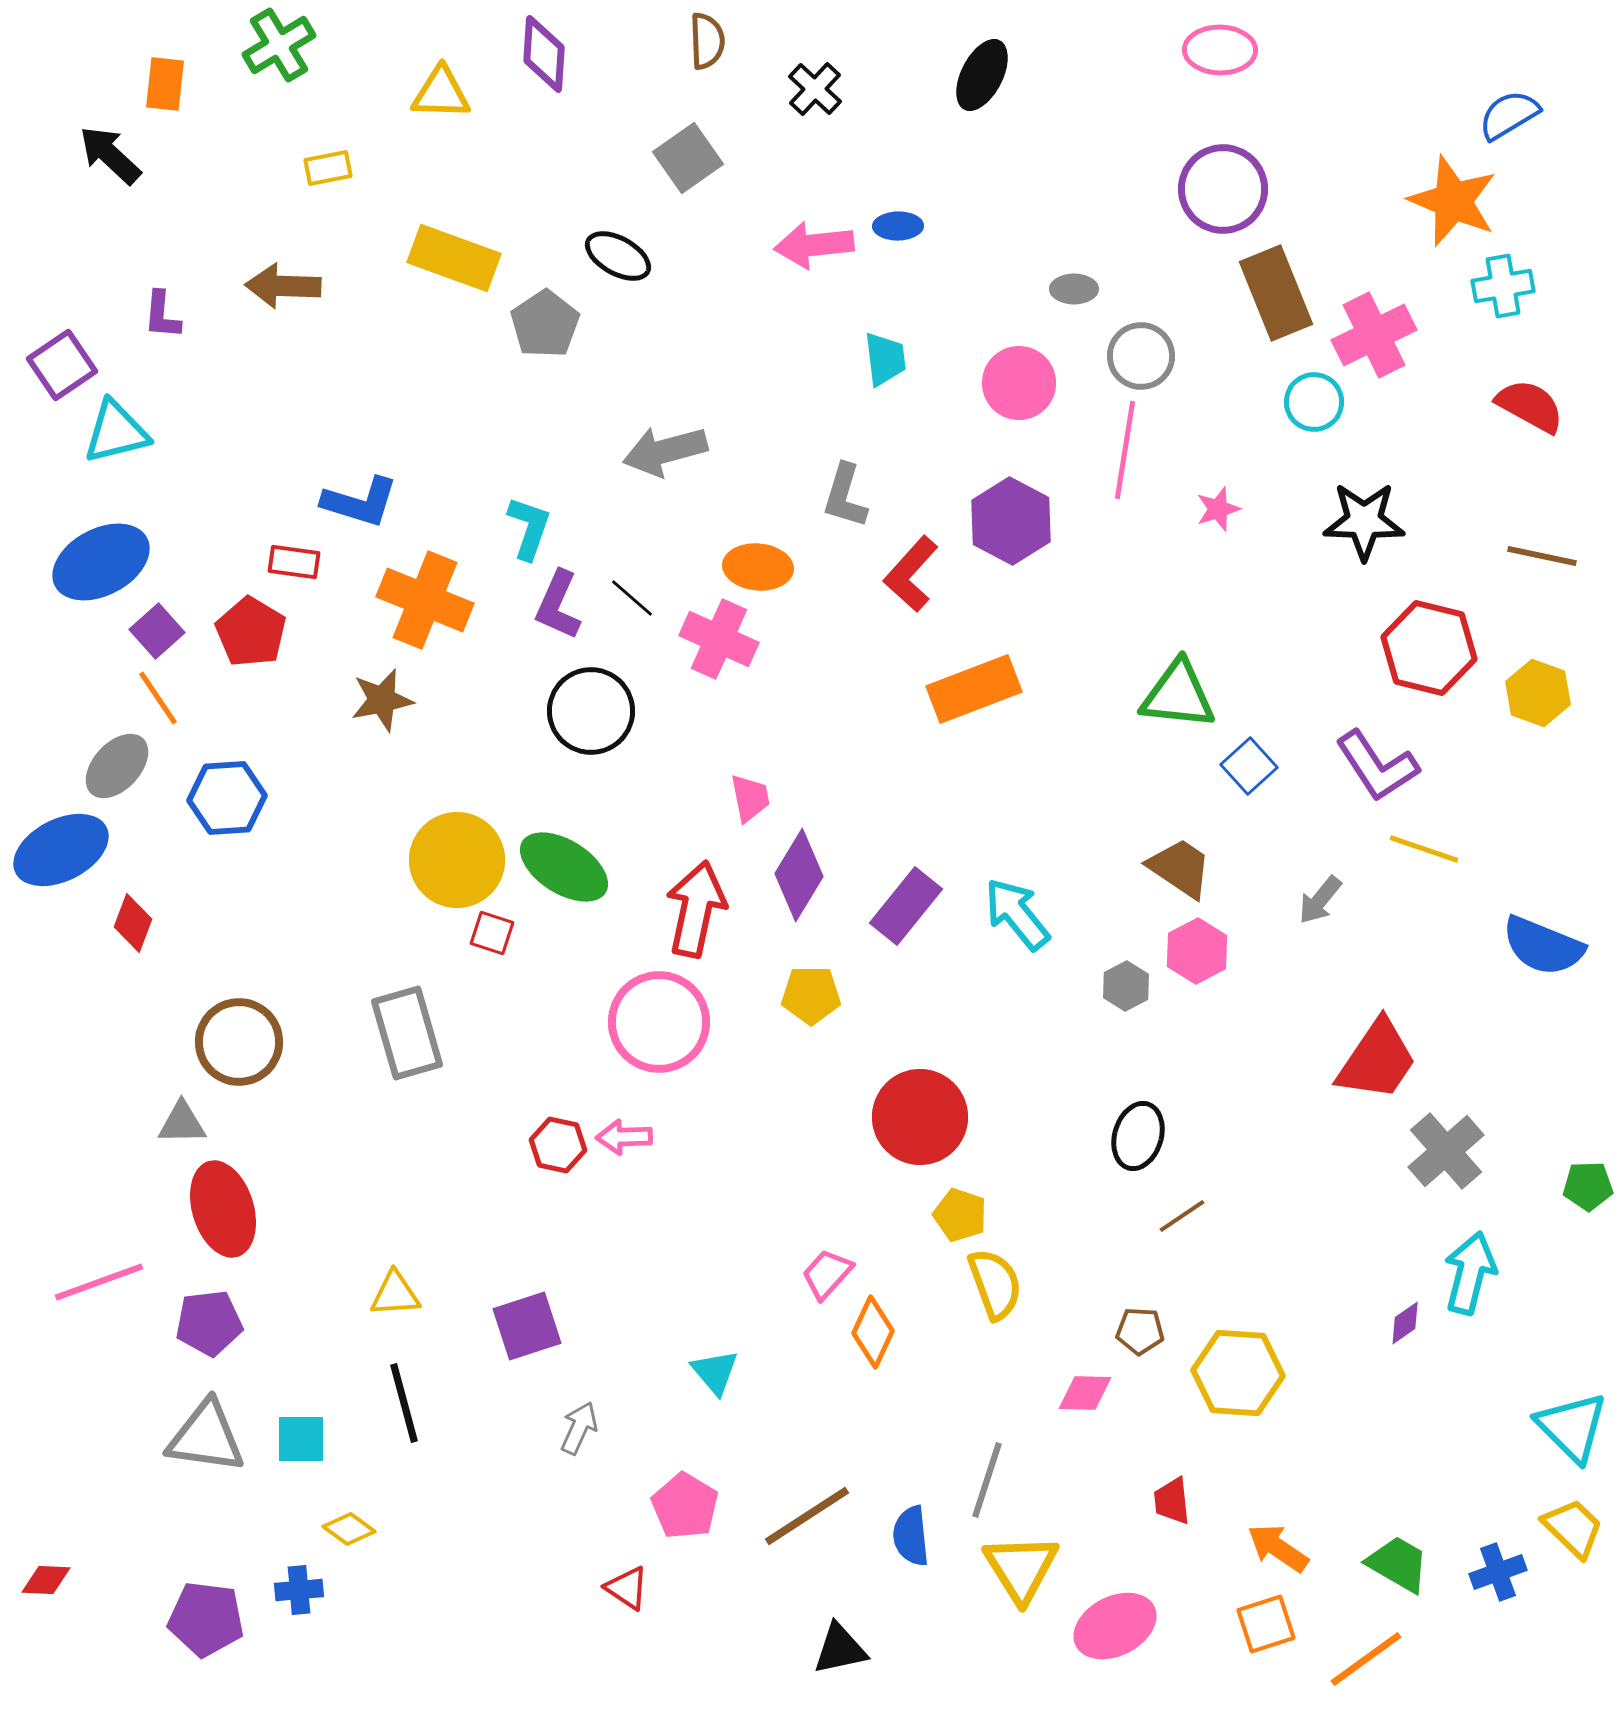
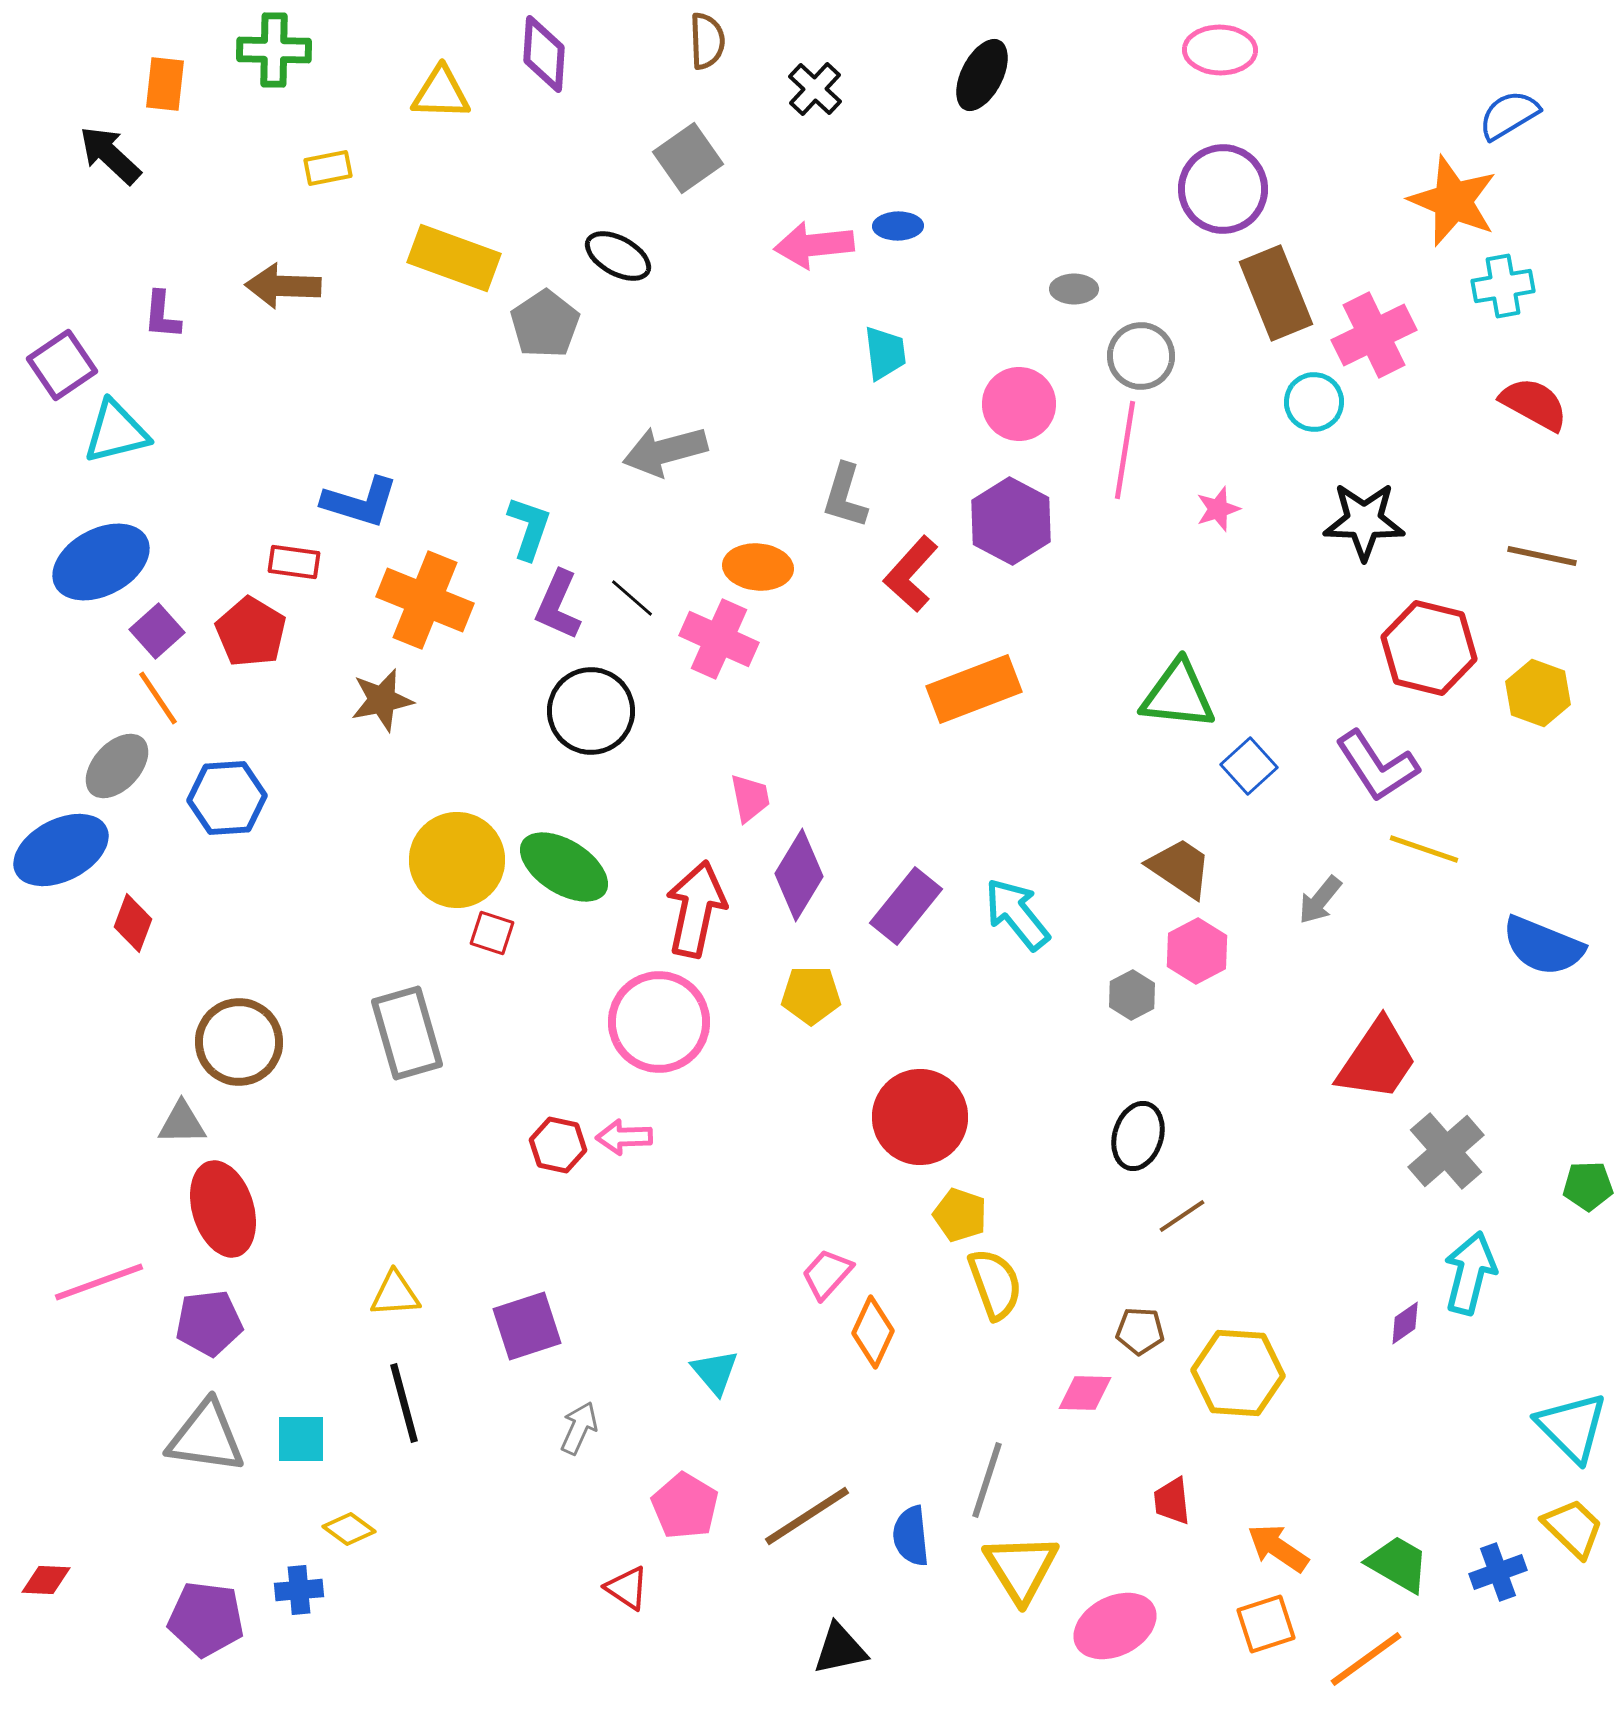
green cross at (279, 45): moved 5 px left, 5 px down; rotated 32 degrees clockwise
cyan trapezoid at (885, 359): moved 6 px up
pink circle at (1019, 383): moved 21 px down
red semicircle at (1530, 406): moved 4 px right, 2 px up
gray hexagon at (1126, 986): moved 6 px right, 9 px down
